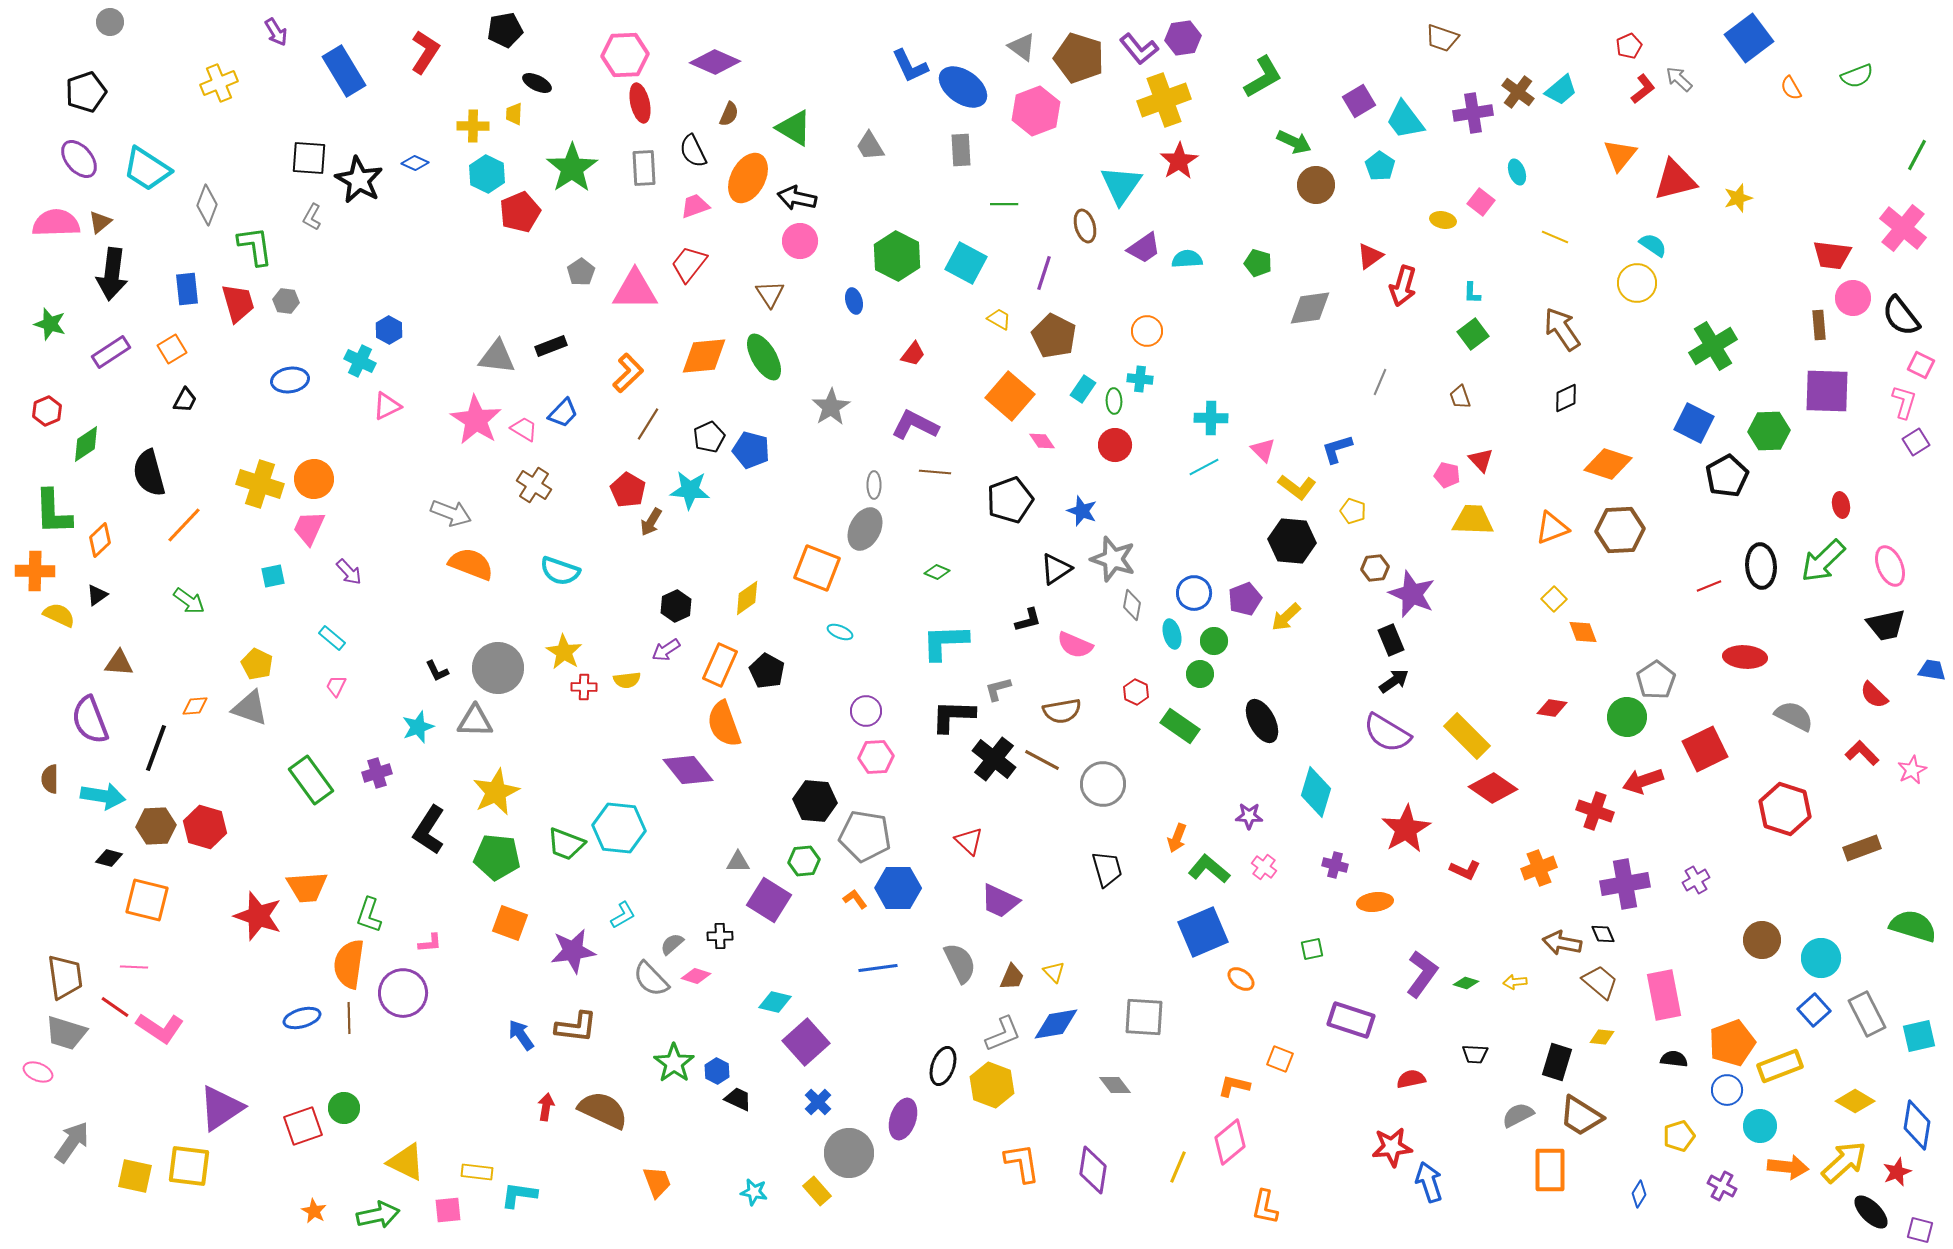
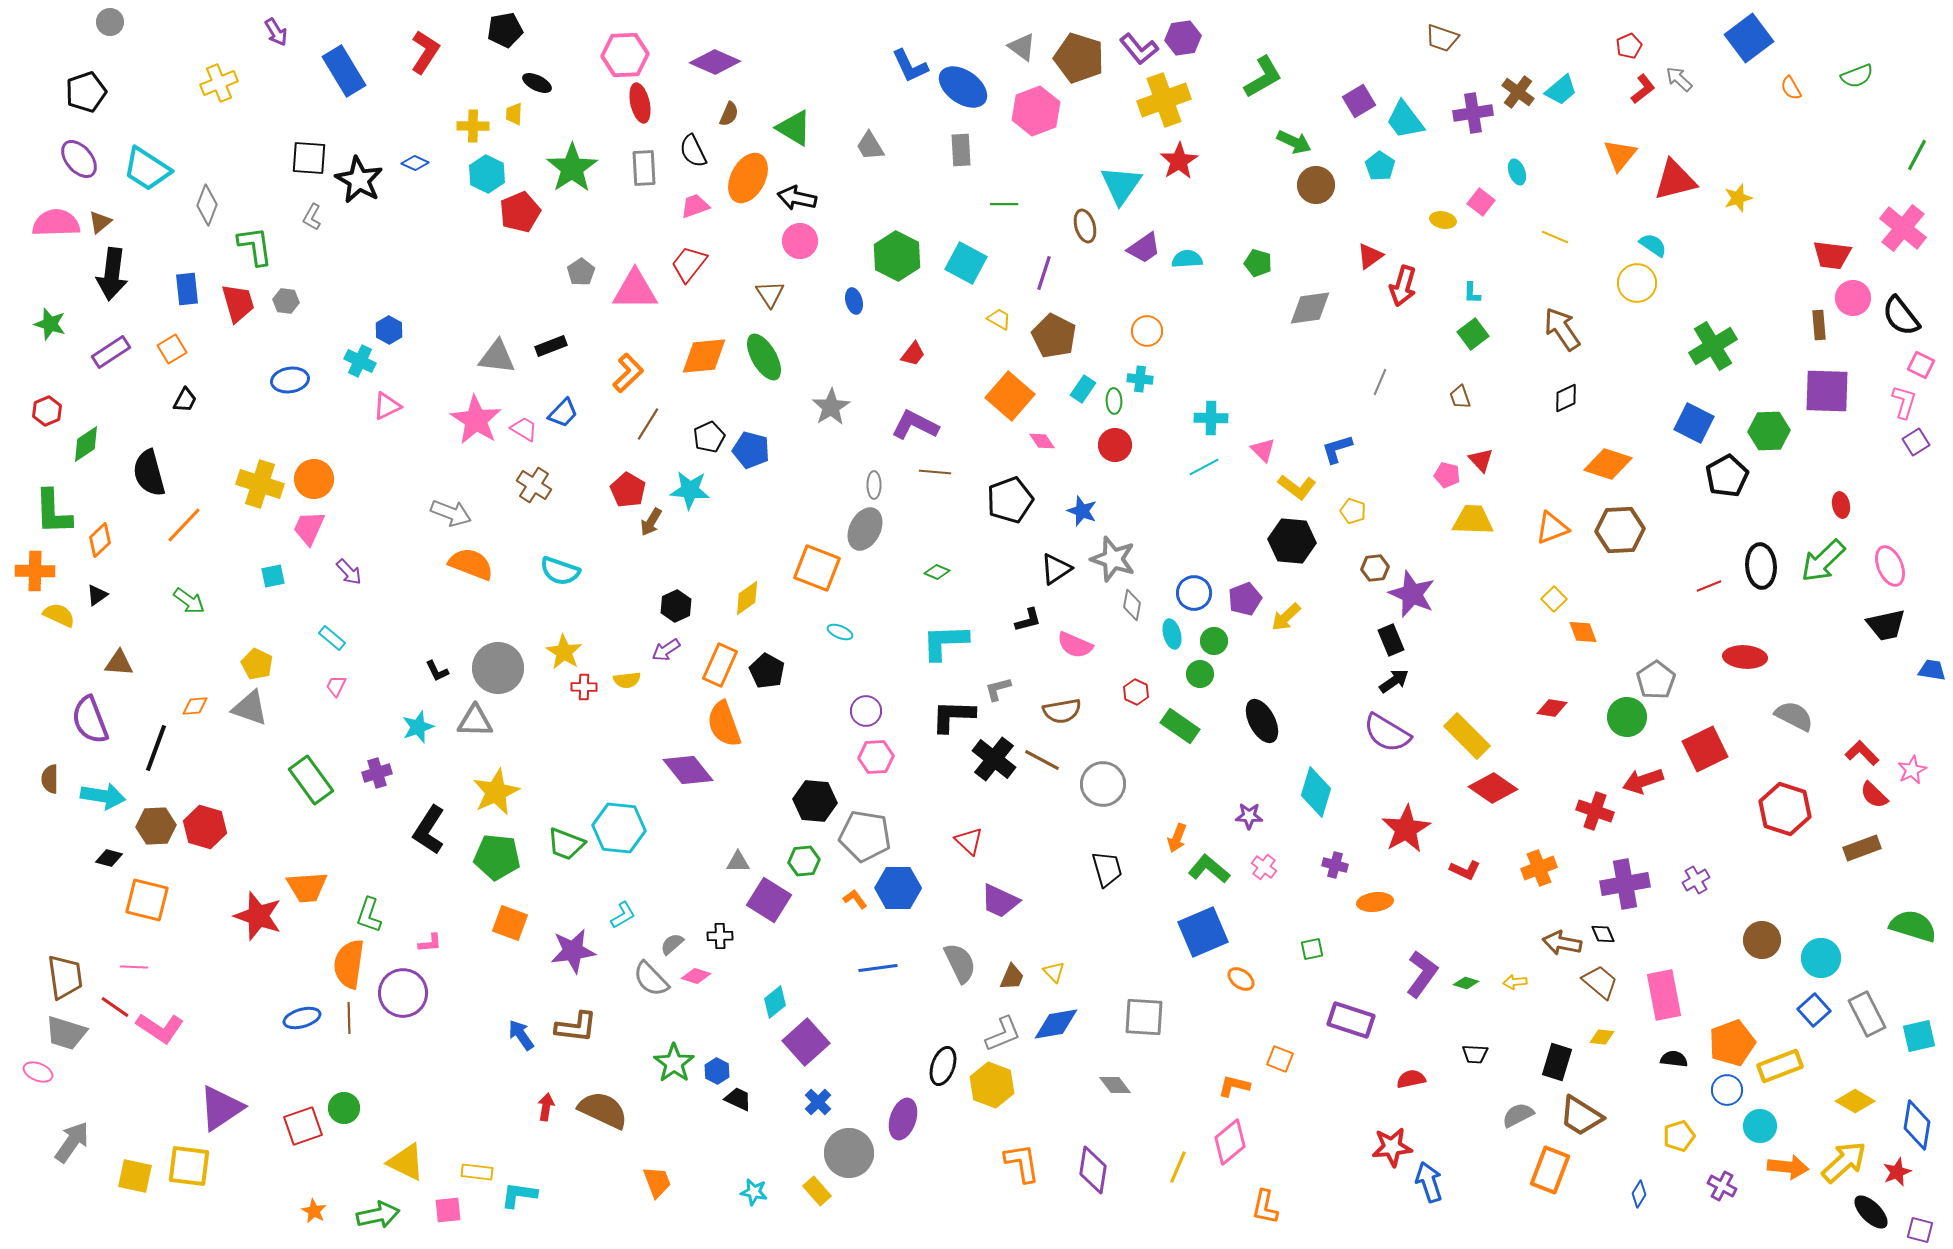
red semicircle at (1874, 695): moved 100 px down
cyan diamond at (775, 1002): rotated 52 degrees counterclockwise
orange rectangle at (1550, 1170): rotated 21 degrees clockwise
